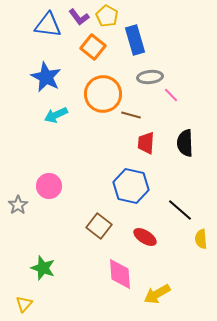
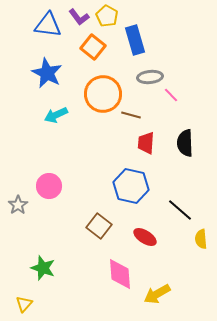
blue star: moved 1 px right, 4 px up
